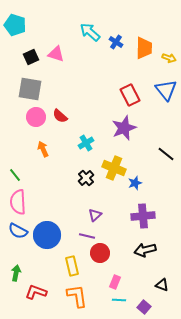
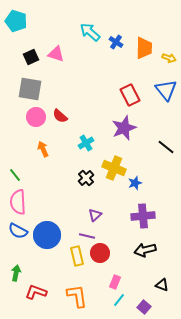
cyan pentagon: moved 1 px right, 4 px up
black line: moved 7 px up
yellow rectangle: moved 5 px right, 10 px up
cyan line: rotated 56 degrees counterclockwise
